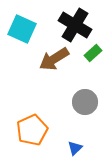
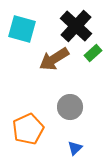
black cross: moved 1 px right, 1 px down; rotated 12 degrees clockwise
cyan square: rotated 8 degrees counterclockwise
gray circle: moved 15 px left, 5 px down
orange pentagon: moved 4 px left, 1 px up
